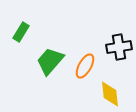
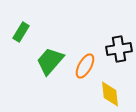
black cross: moved 2 px down
